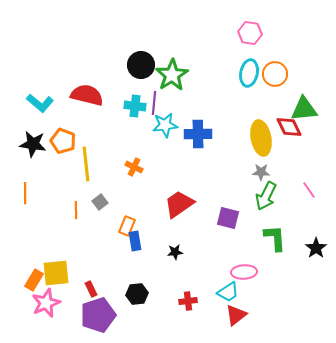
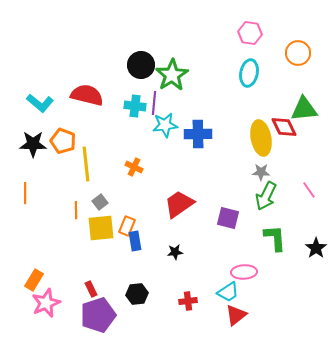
orange circle at (275, 74): moved 23 px right, 21 px up
red diamond at (289, 127): moved 5 px left
black star at (33, 144): rotated 8 degrees counterclockwise
yellow square at (56, 273): moved 45 px right, 45 px up
